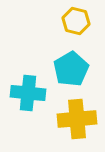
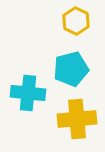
yellow hexagon: rotated 12 degrees clockwise
cyan pentagon: rotated 16 degrees clockwise
